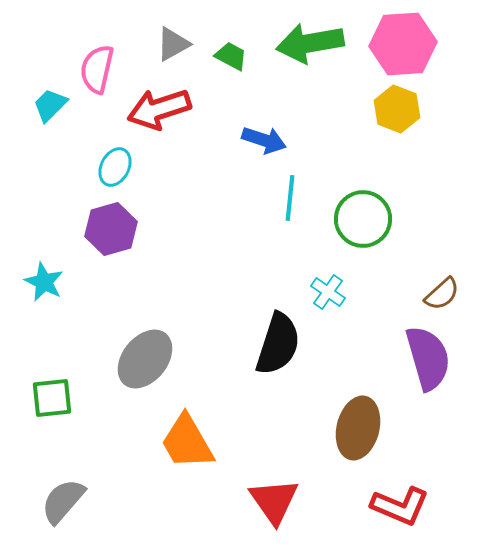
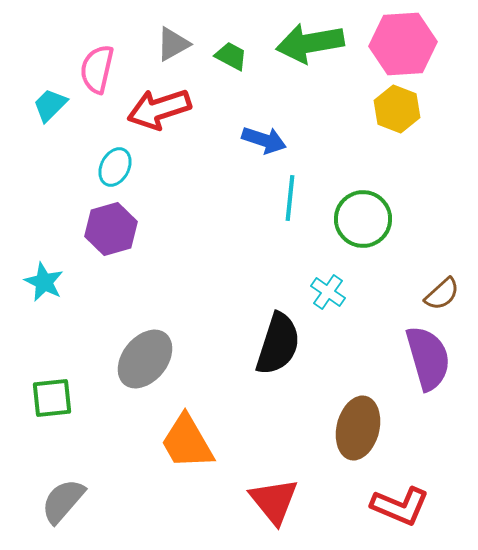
red triangle: rotated 4 degrees counterclockwise
